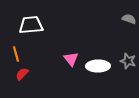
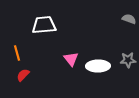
white trapezoid: moved 13 px right
orange line: moved 1 px right, 1 px up
gray star: moved 1 px up; rotated 21 degrees counterclockwise
red semicircle: moved 1 px right, 1 px down
